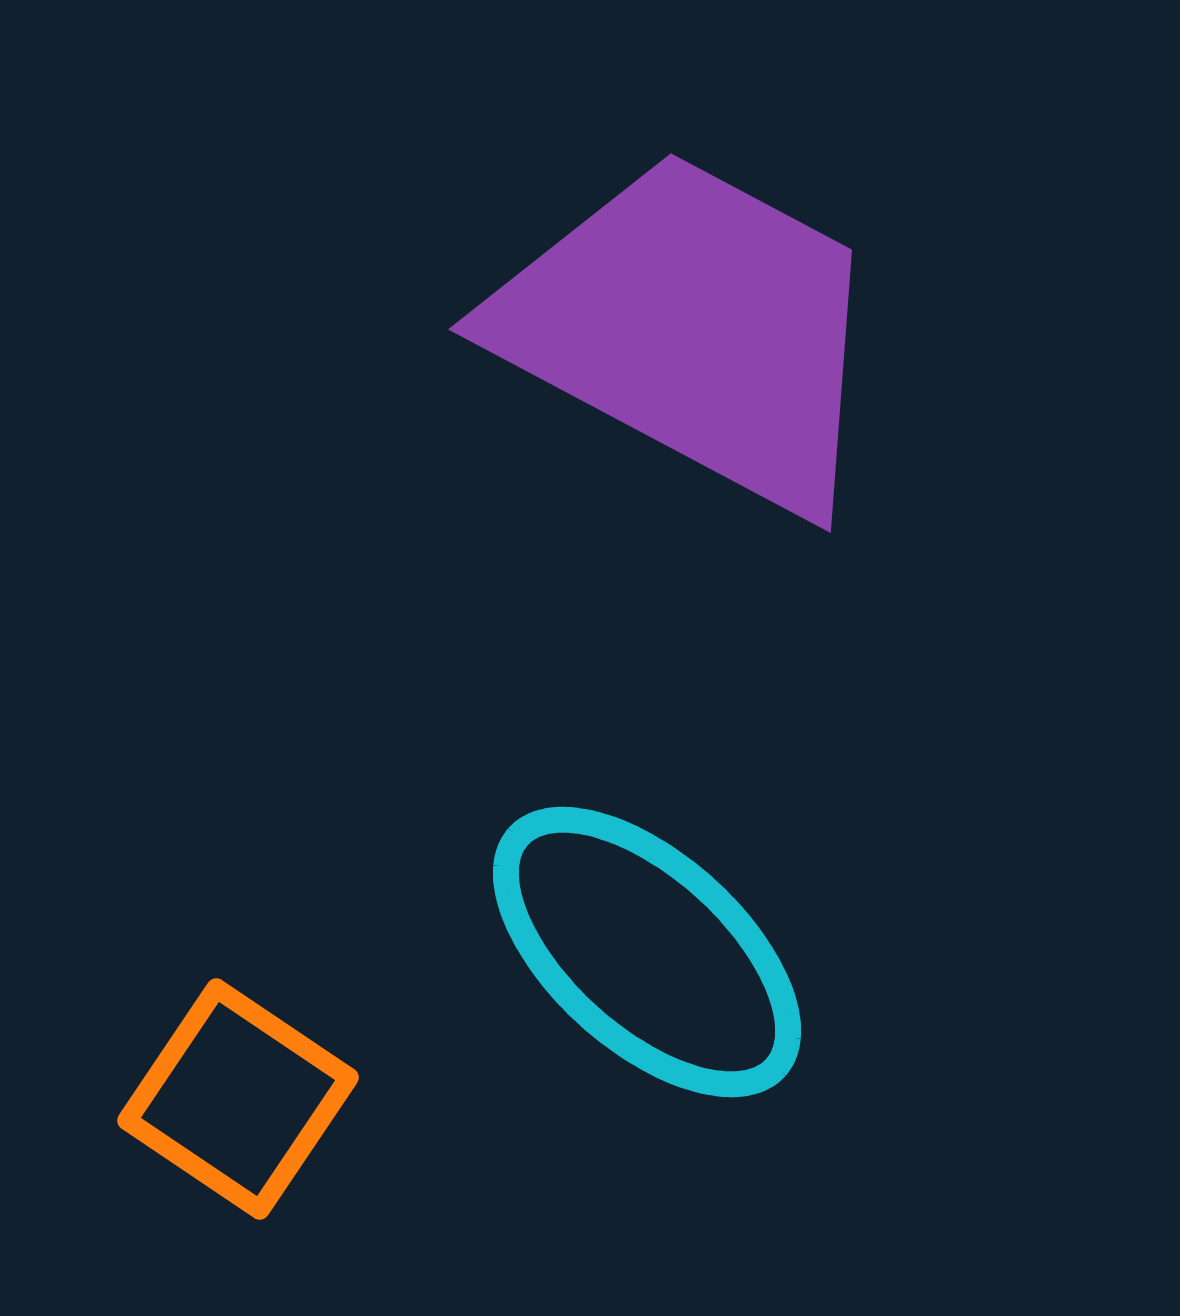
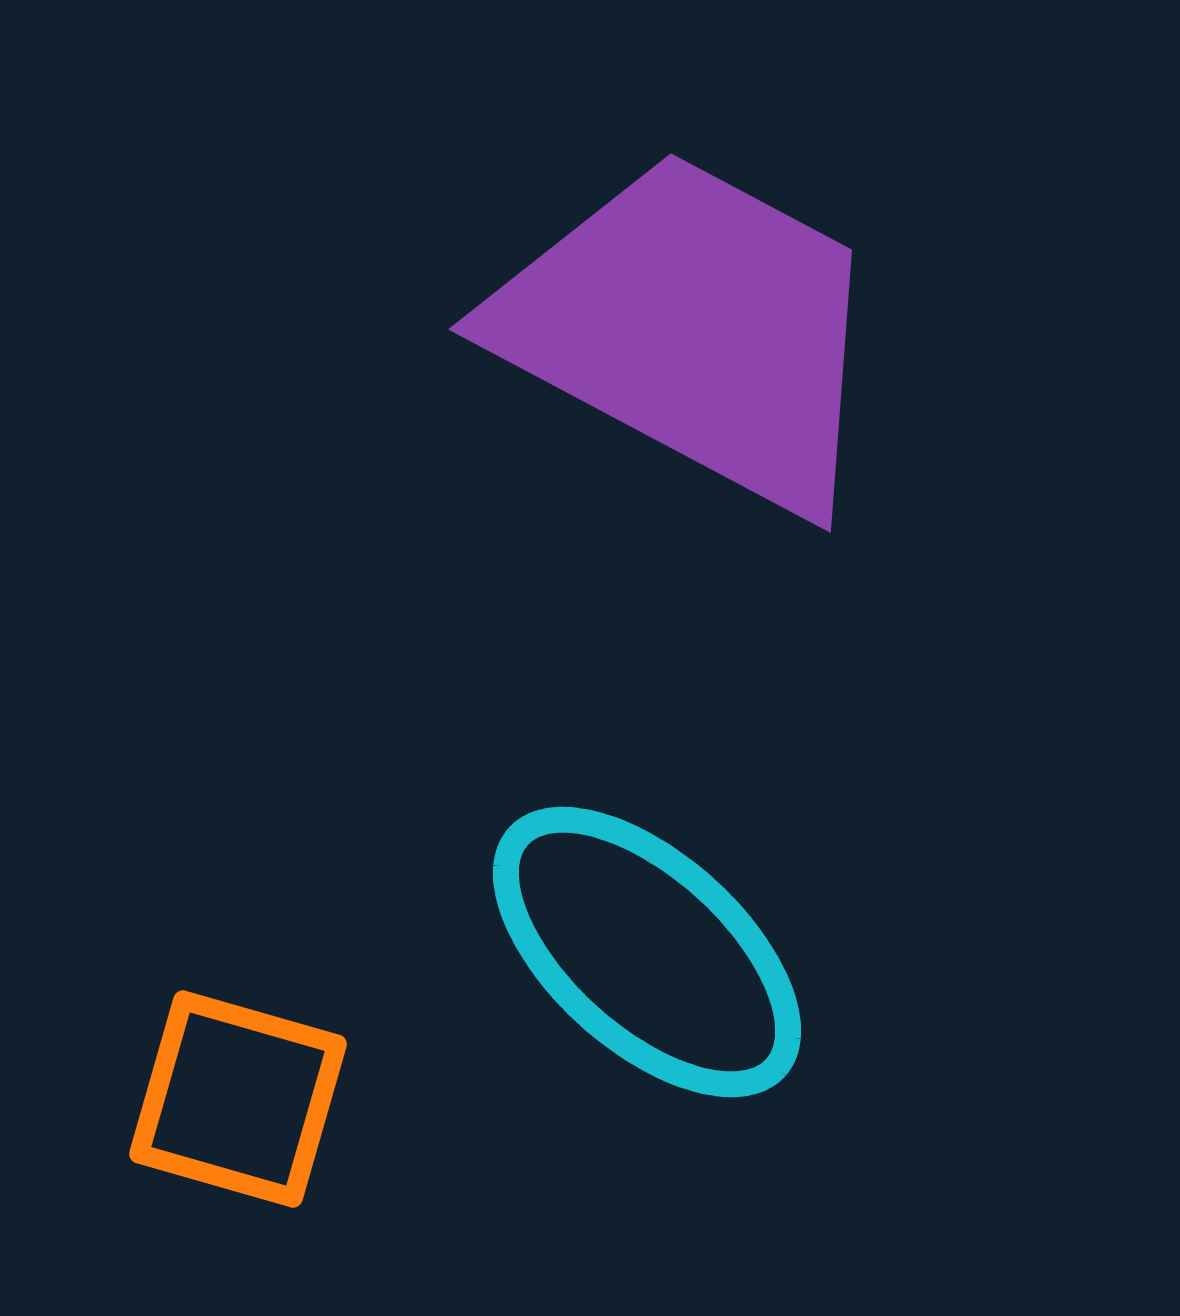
orange square: rotated 18 degrees counterclockwise
